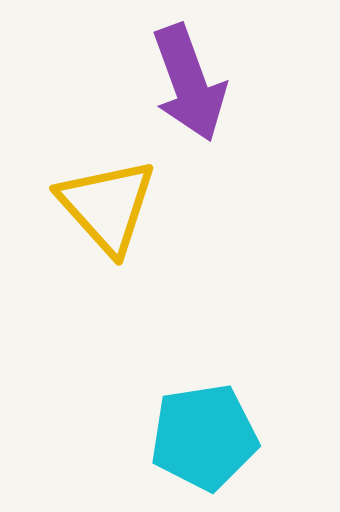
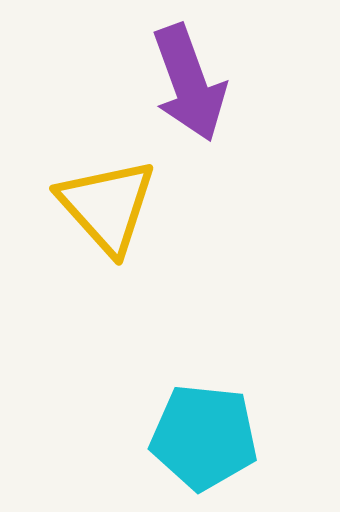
cyan pentagon: rotated 15 degrees clockwise
